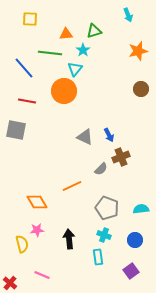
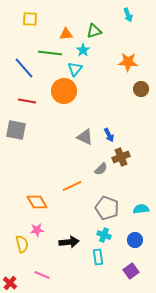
orange star: moved 10 px left, 11 px down; rotated 18 degrees clockwise
black arrow: moved 3 px down; rotated 90 degrees clockwise
